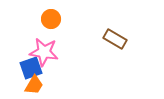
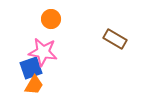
pink star: moved 1 px left
